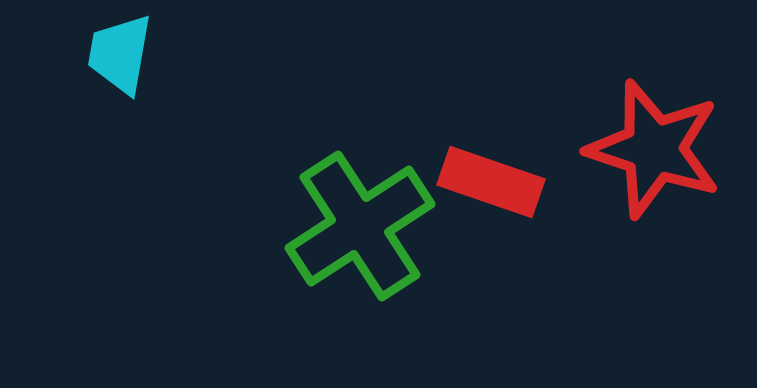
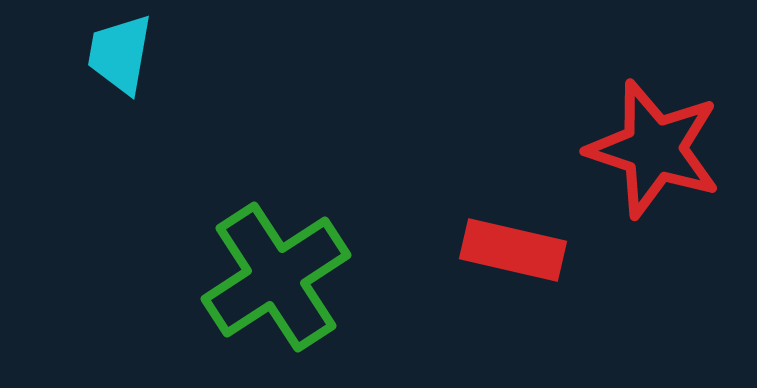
red rectangle: moved 22 px right, 68 px down; rotated 6 degrees counterclockwise
green cross: moved 84 px left, 51 px down
